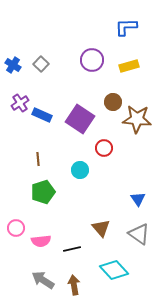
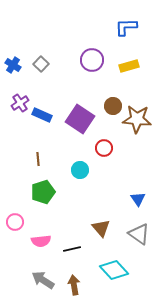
brown circle: moved 4 px down
pink circle: moved 1 px left, 6 px up
